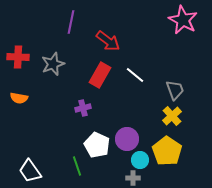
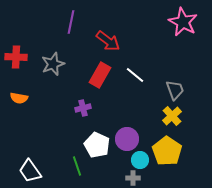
pink star: moved 2 px down
red cross: moved 2 px left
